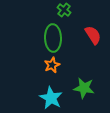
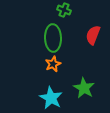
green cross: rotated 16 degrees counterclockwise
red semicircle: rotated 126 degrees counterclockwise
orange star: moved 1 px right, 1 px up
green star: rotated 20 degrees clockwise
